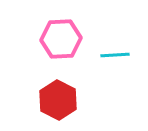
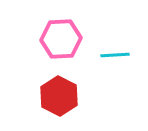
red hexagon: moved 1 px right, 4 px up
